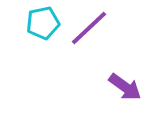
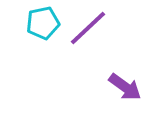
purple line: moved 1 px left
